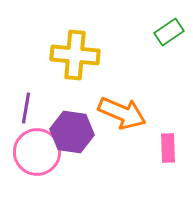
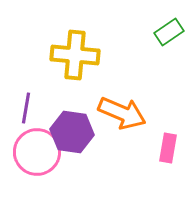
pink rectangle: rotated 12 degrees clockwise
